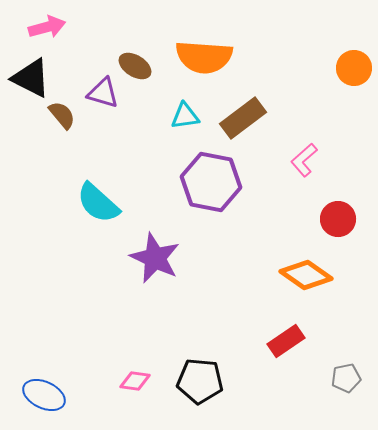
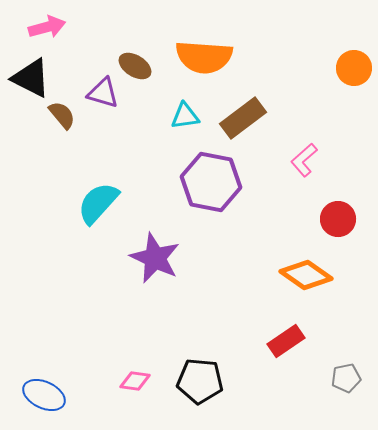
cyan semicircle: rotated 90 degrees clockwise
